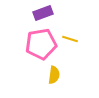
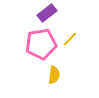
purple rectangle: moved 4 px right; rotated 18 degrees counterclockwise
yellow line: rotated 63 degrees counterclockwise
